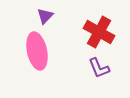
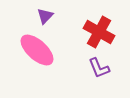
pink ellipse: moved 1 px up; rotated 36 degrees counterclockwise
